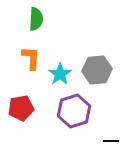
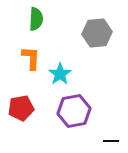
gray hexagon: moved 37 px up
purple hexagon: rotated 8 degrees clockwise
